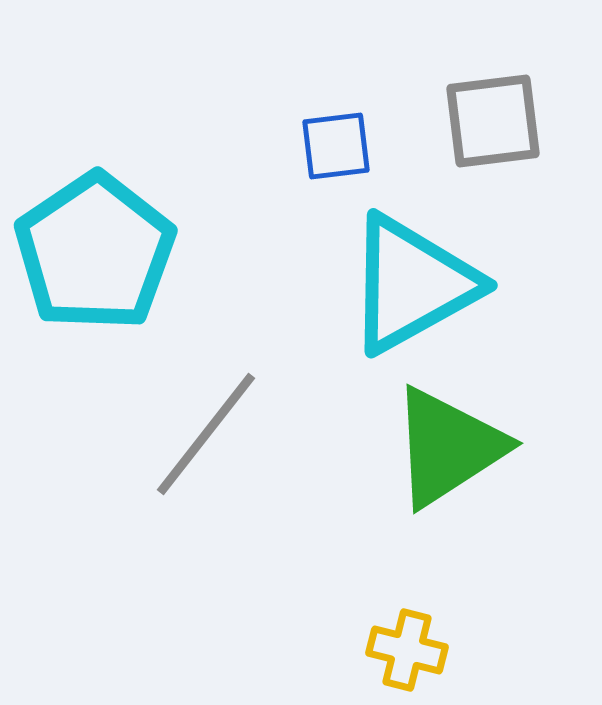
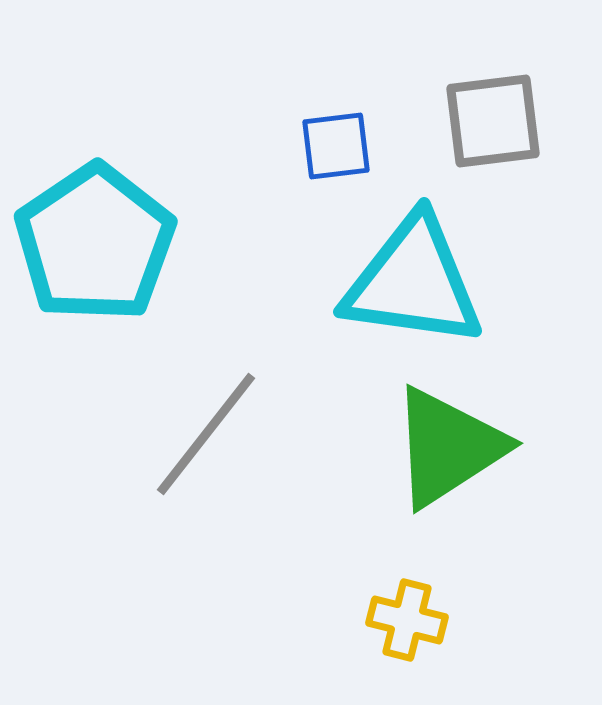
cyan pentagon: moved 9 px up
cyan triangle: moved 1 px right, 2 px up; rotated 37 degrees clockwise
yellow cross: moved 30 px up
